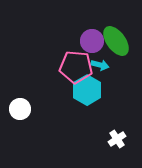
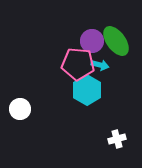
pink pentagon: moved 2 px right, 3 px up
white cross: rotated 18 degrees clockwise
